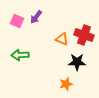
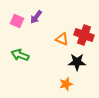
green arrow: rotated 24 degrees clockwise
